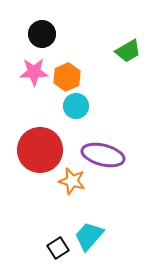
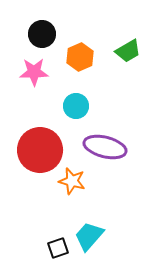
orange hexagon: moved 13 px right, 20 px up
purple ellipse: moved 2 px right, 8 px up
black square: rotated 15 degrees clockwise
